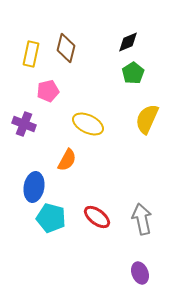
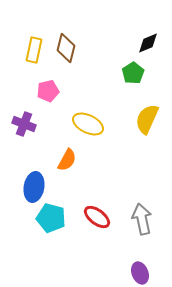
black diamond: moved 20 px right, 1 px down
yellow rectangle: moved 3 px right, 4 px up
